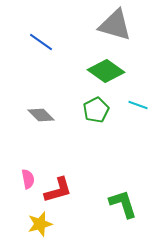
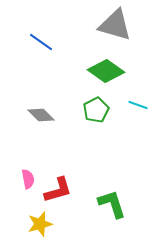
green L-shape: moved 11 px left
